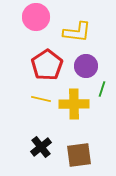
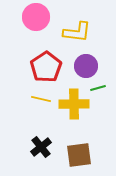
red pentagon: moved 1 px left, 2 px down
green line: moved 4 px left, 1 px up; rotated 56 degrees clockwise
